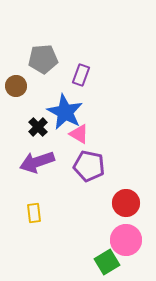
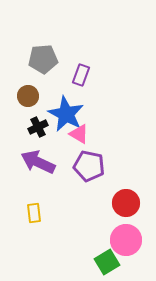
brown circle: moved 12 px right, 10 px down
blue star: moved 1 px right, 2 px down
black cross: rotated 18 degrees clockwise
purple arrow: moved 1 px right; rotated 44 degrees clockwise
